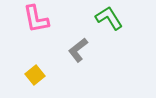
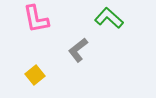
green L-shape: rotated 16 degrees counterclockwise
